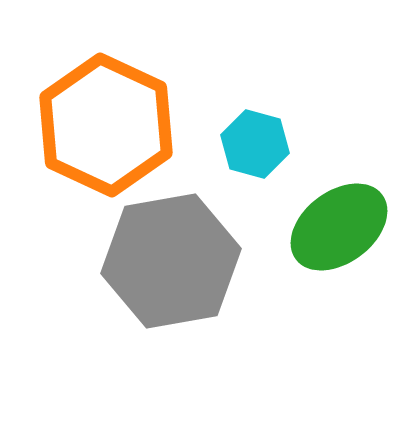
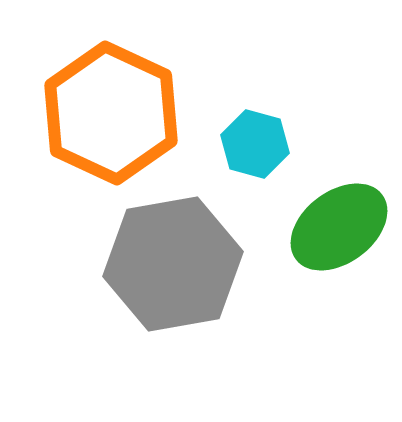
orange hexagon: moved 5 px right, 12 px up
gray hexagon: moved 2 px right, 3 px down
